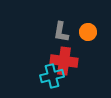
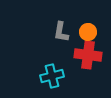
red cross: moved 24 px right, 6 px up
